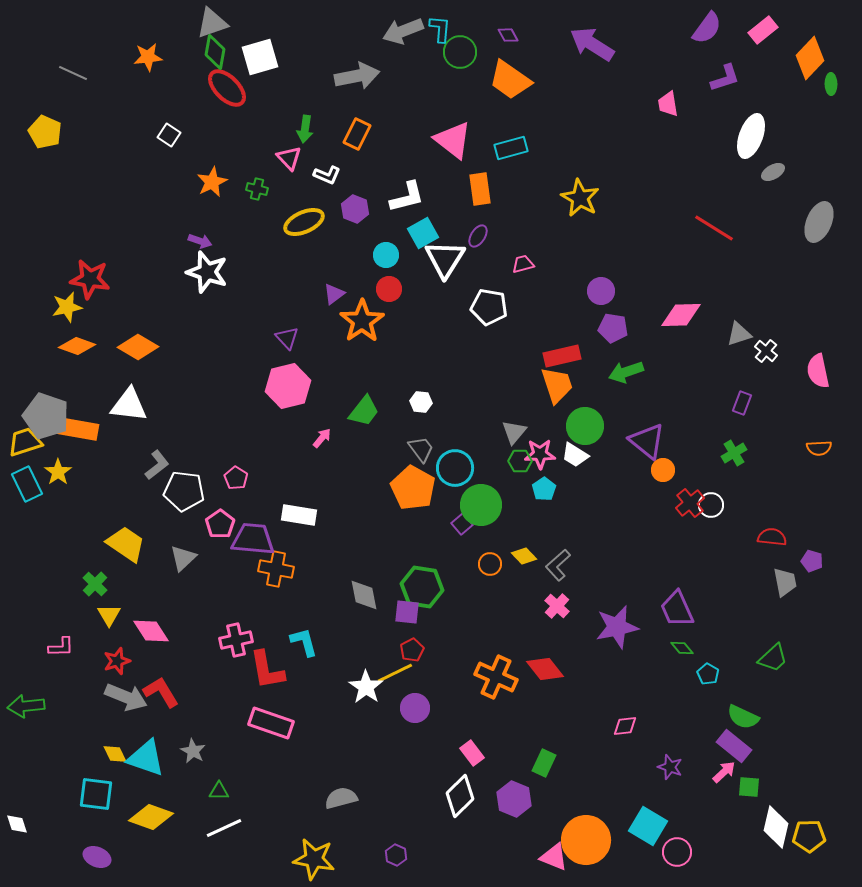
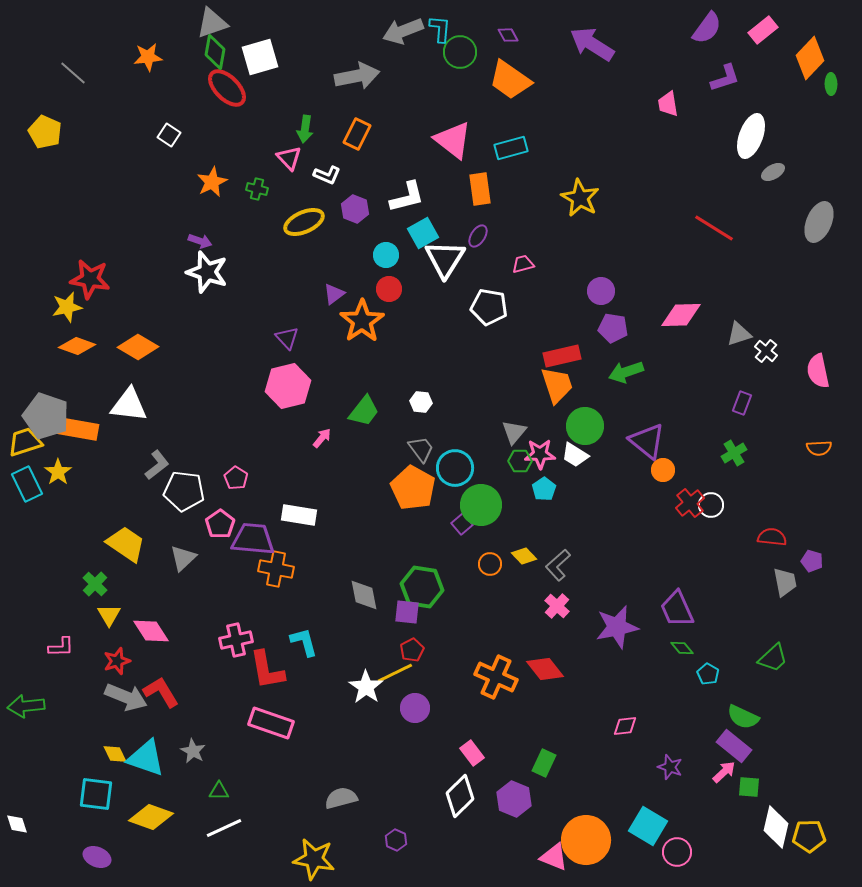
gray line at (73, 73): rotated 16 degrees clockwise
purple hexagon at (396, 855): moved 15 px up
